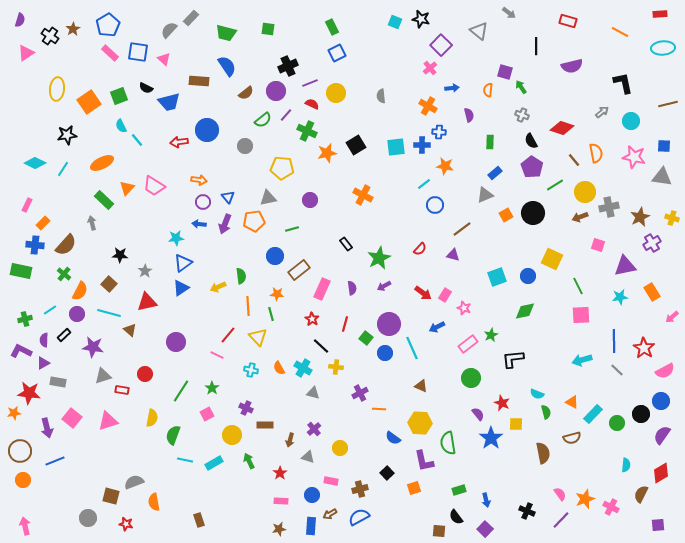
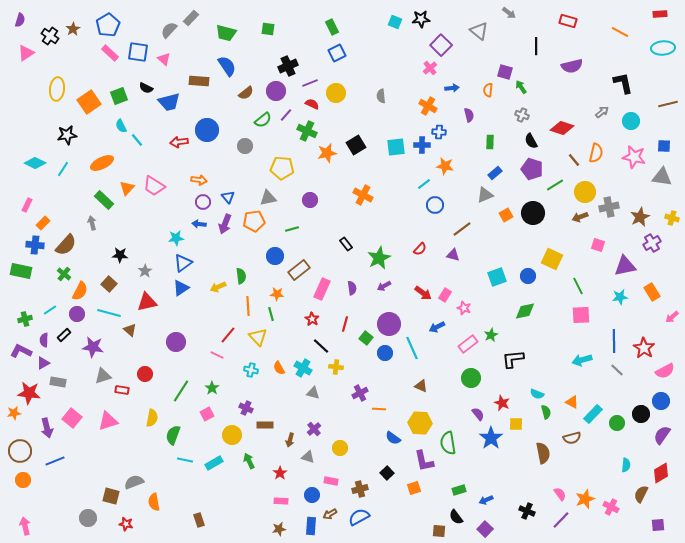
black star at (421, 19): rotated 18 degrees counterclockwise
orange semicircle at (596, 153): rotated 24 degrees clockwise
purple pentagon at (532, 167): moved 2 px down; rotated 15 degrees counterclockwise
blue arrow at (486, 500): rotated 80 degrees clockwise
